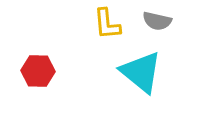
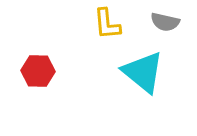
gray semicircle: moved 8 px right, 1 px down
cyan triangle: moved 2 px right
